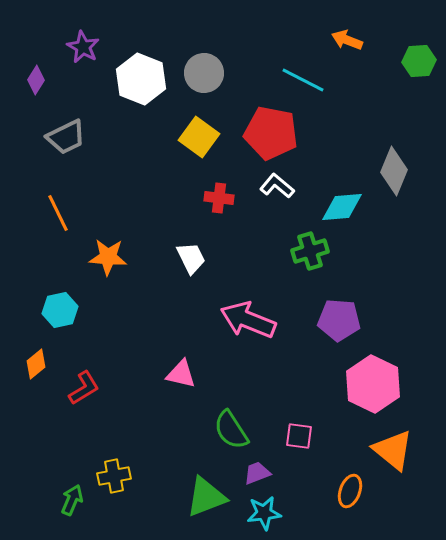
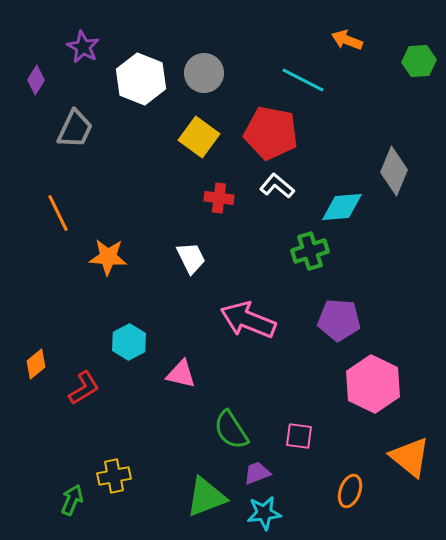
gray trapezoid: moved 9 px right, 8 px up; rotated 39 degrees counterclockwise
cyan hexagon: moved 69 px right, 32 px down; rotated 16 degrees counterclockwise
orange triangle: moved 17 px right, 7 px down
